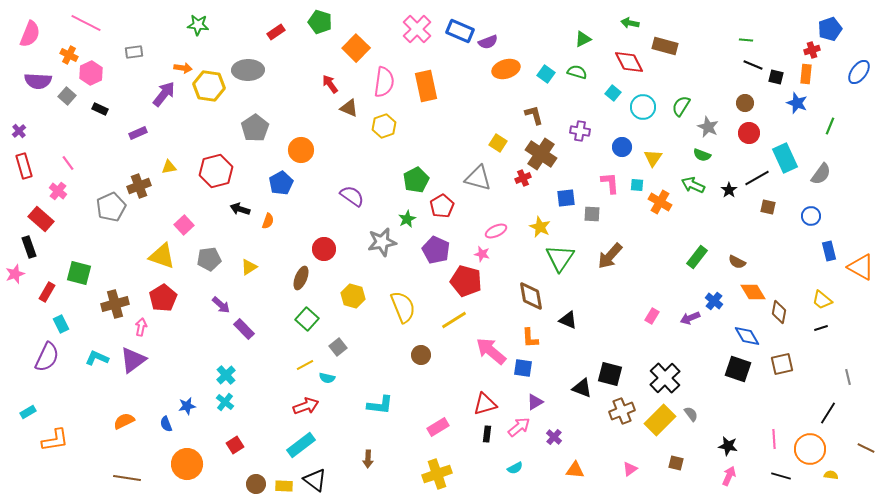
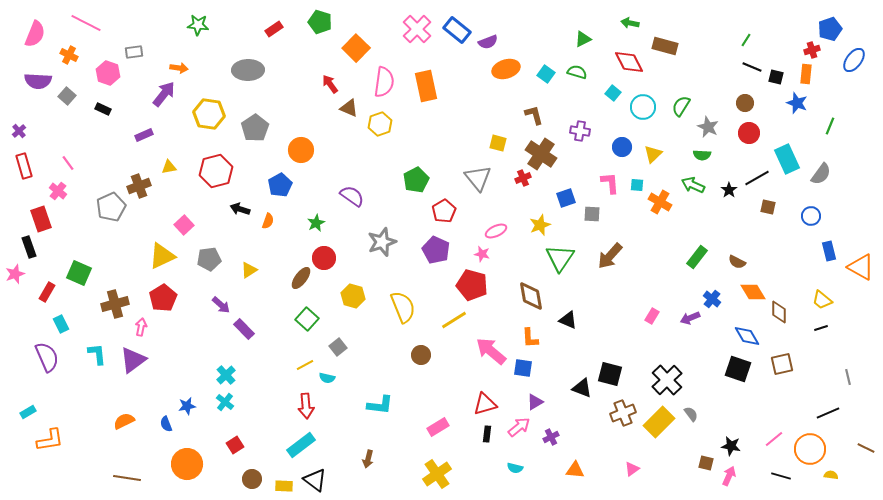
blue rectangle at (460, 31): moved 3 px left, 1 px up; rotated 16 degrees clockwise
red rectangle at (276, 32): moved 2 px left, 3 px up
pink semicircle at (30, 34): moved 5 px right
green line at (746, 40): rotated 64 degrees counterclockwise
black line at (753, 65): moved 1 px left, 2 px down
orange arrow at (183, 68): moved 4 px left
blue ellipse at (859, 72): moved 5 px left, 12 px up
pink hexagon at (91, 73): moved 17 px right; rotated 15 degrees counterclockwise
yellow hexagon at (209, 86): moved 28 px down
black rectangle at (100, 109): moved 3 px right
yellow hexagon at (384, 126): moved 4 px left, 2 px up
purple rectangle at (138, 133): moved 6 px right, 2 px down
yellow square at (498, 143): rotated 18 degrees counterclockwise
green semicircle at (702, 155): rotated 18 degrees counterclockwise
yellow triangle at (653, 158): moved 4 px up; rotated 12 degrees clockwise
cyan rectangle at (785, 158): moved 2 px right, 1 px down
gray triangle at (478, 178): rotated 36 degrees clockwise
blue pentagon at (281, 183): moved 1 px left, 2 px down
blue square at (566, 198): rotated 12 degrees counterclockwise
red pentagon at (442, 206): moved 2 px right, 5 px down
red rectangle at (41, 219): rotated 30 degrees clockwise
green star at (407, 219): moved 91 px left, 4 px down
yellow star at (540, 227): moved 2 px up; rotated 25 degrees clockwise
gray star at (382, 242): rotated 8 degrees counterclockwise
red circle at (324, 249): moved 9 px down
yellow triangle at (162, 256): rotated 44 degrees counterclockwise
yellow triangle at (249, 267): moved 3 px down
green square at (79, 273): rotated 10 degrees clockwise
brown ellipse at (301, 278): rotated 15 degrees clockwise
red pentagon at (466, 281): moved 6 px right, 4 px down
blue cross at (714, 301): moved 2 px left, 2 px up
brown diamond at (779, 312): rotated 10 degrees counterclockwise
purple semicircle at (47, 357): rotated 48 degrees counterclockwise
cyan L-shape at (97, 358): moved 4 px up; rotated 60 degrees clockwise
black cross at (665, 378): moved 2 px right, 2 px down
red arrow at (306, 406): rotated 105 degrees clockwise
brown cross at (622, 411): moved 1 px right, 2 px down
black line at (828, 413): rotated 35 degrees clockwise
yellow rectangle at (660, 420): moved 1 px left, 2 px down
purple cross at (554, 437): moved 3 px left; rotated 21 degrees clockwise
pink line at (774, 439): rotated 54 degrees clockwise
orange L-shape at (55, 440): moved 5 px left
black star at (728, 446): moved 3 px right
brown arrow at (368, 459): rotated 12 degrees clockwise
brown square at (676, 463): moved 30 px right
cyan semicircle at (515, 468): rotated 42 degrees clockwise
pink triangle at (630, 469): moved 2 px right
yellow cross at (437, 474): rotated 16 degrees counterclockwise
brown circle at (256, 484): moved 4 px left, 5 px up
